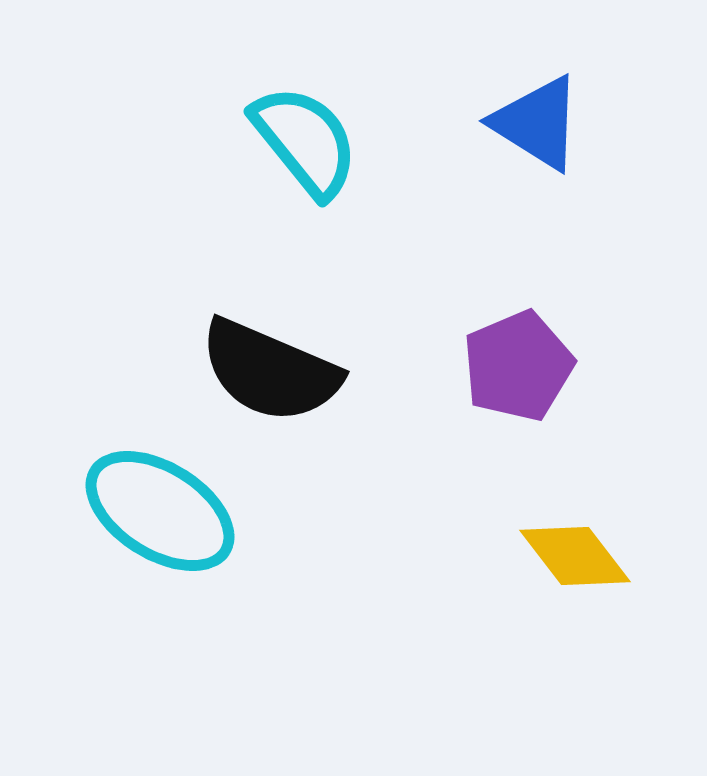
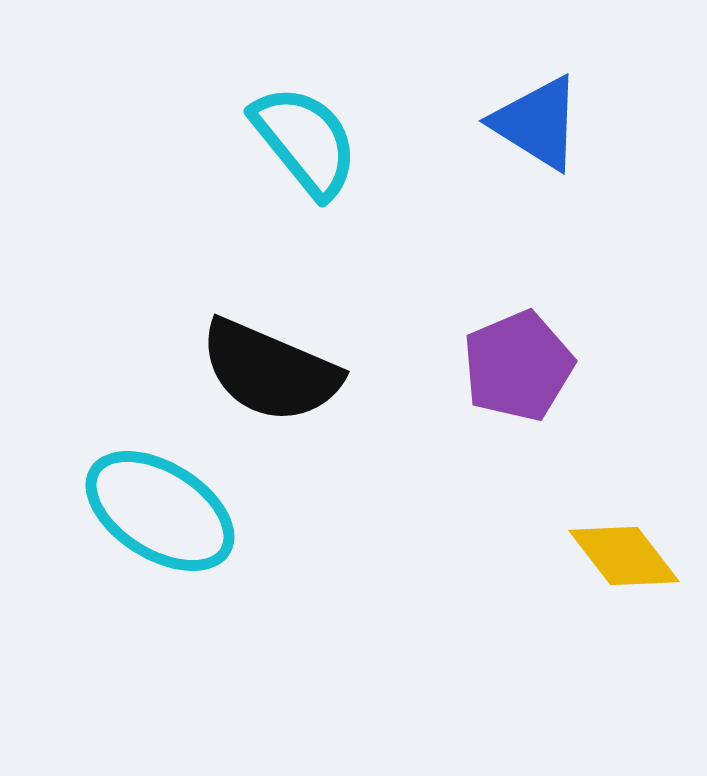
yellow diamond: moved 49 px right
